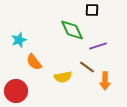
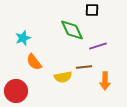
cyan star: moved 4 px right, 2 px up
brown line: moved 3 px left; rotated 42 degrees counterclockwise
